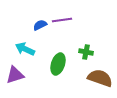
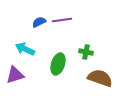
blue semicircle: moved 1 px left, 3 px up
